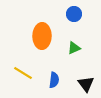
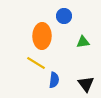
blue circle: moved 10 px left, 2 px down
green triangle: moved 9 px right, 6 px up; rotated 16 degrees clockwise
yellow line: moved 13 px right, 10 px up
